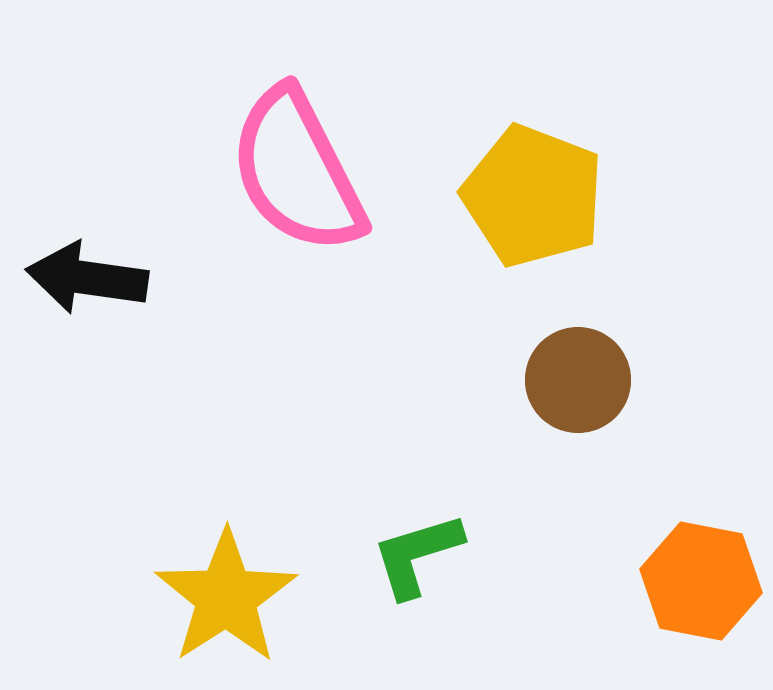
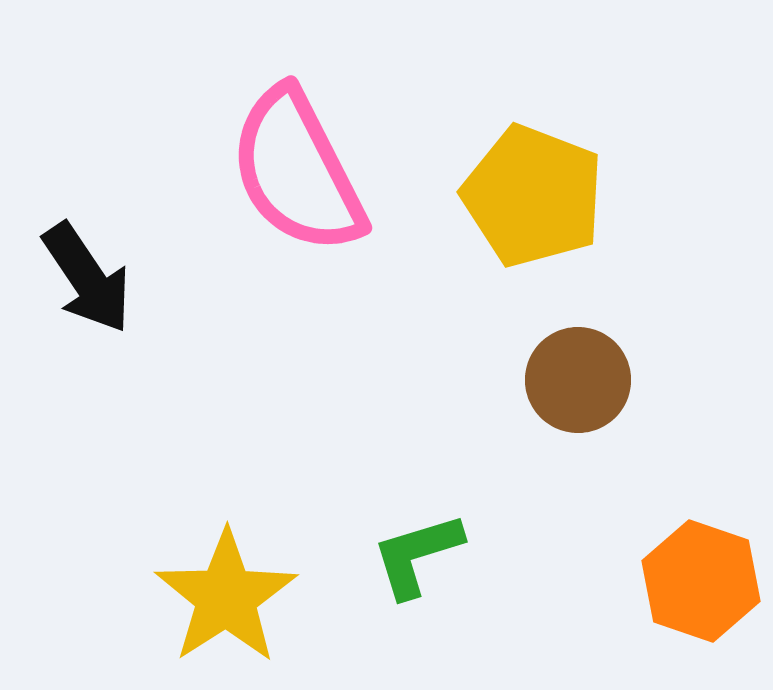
black arrow: rotated 132 degrees counterclockwise
orange hexagon: rotated 8 degrees clockwise
